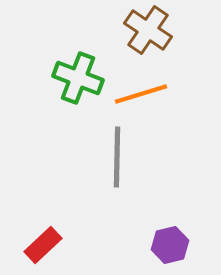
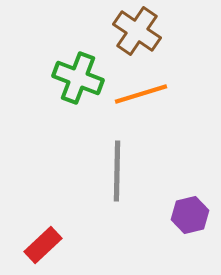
brown cross: moved 11 px left, 1 px down
gray line: moved 14 px down
purple hexagon: moved 20 px right, 30 px up
